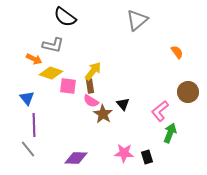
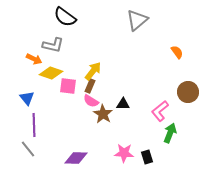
brown rectangle: rotated 32 degrees clockwise
black triangle: rotated 48 degrees counterclockwise
